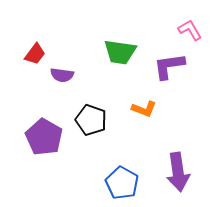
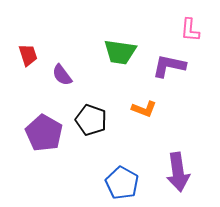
pink L-shape: rotated 145 degrees counterclockwise
red trapezoid: moved 7 px left, 1 px down; rotated 55 degrees counterclockwise
purple L-shape: rotated 20 degrees clockwise
purple semicircle: rotated 45 degrees clockwise
purple pentagon: moved 4 px up
